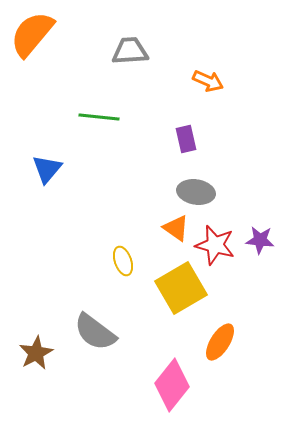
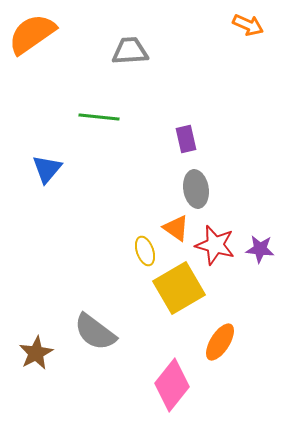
orange semicircle: rotated 15 degrees clockwise
orange arrow: moved 40 px right, 56 px up
gray ellipse: moved 3 px up; rotated 72 degrees clockwise
purple star: moved 9 px down
yellow ellipse: moved 22 px right, 10 px up
yellow square: moved 2 px left
